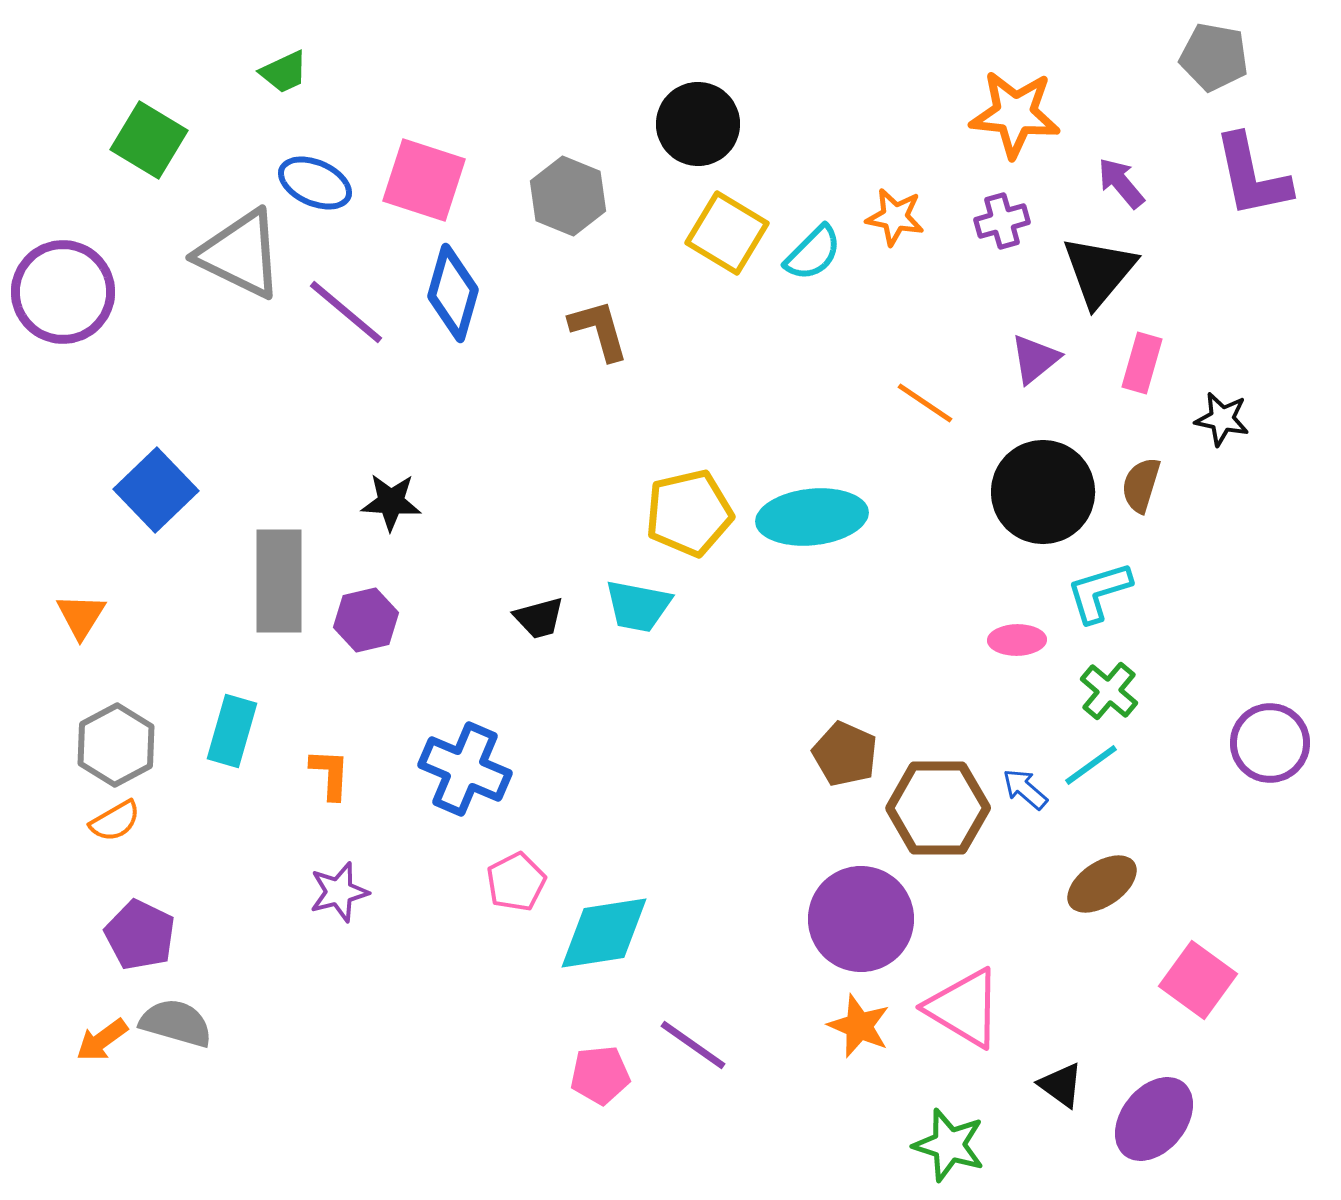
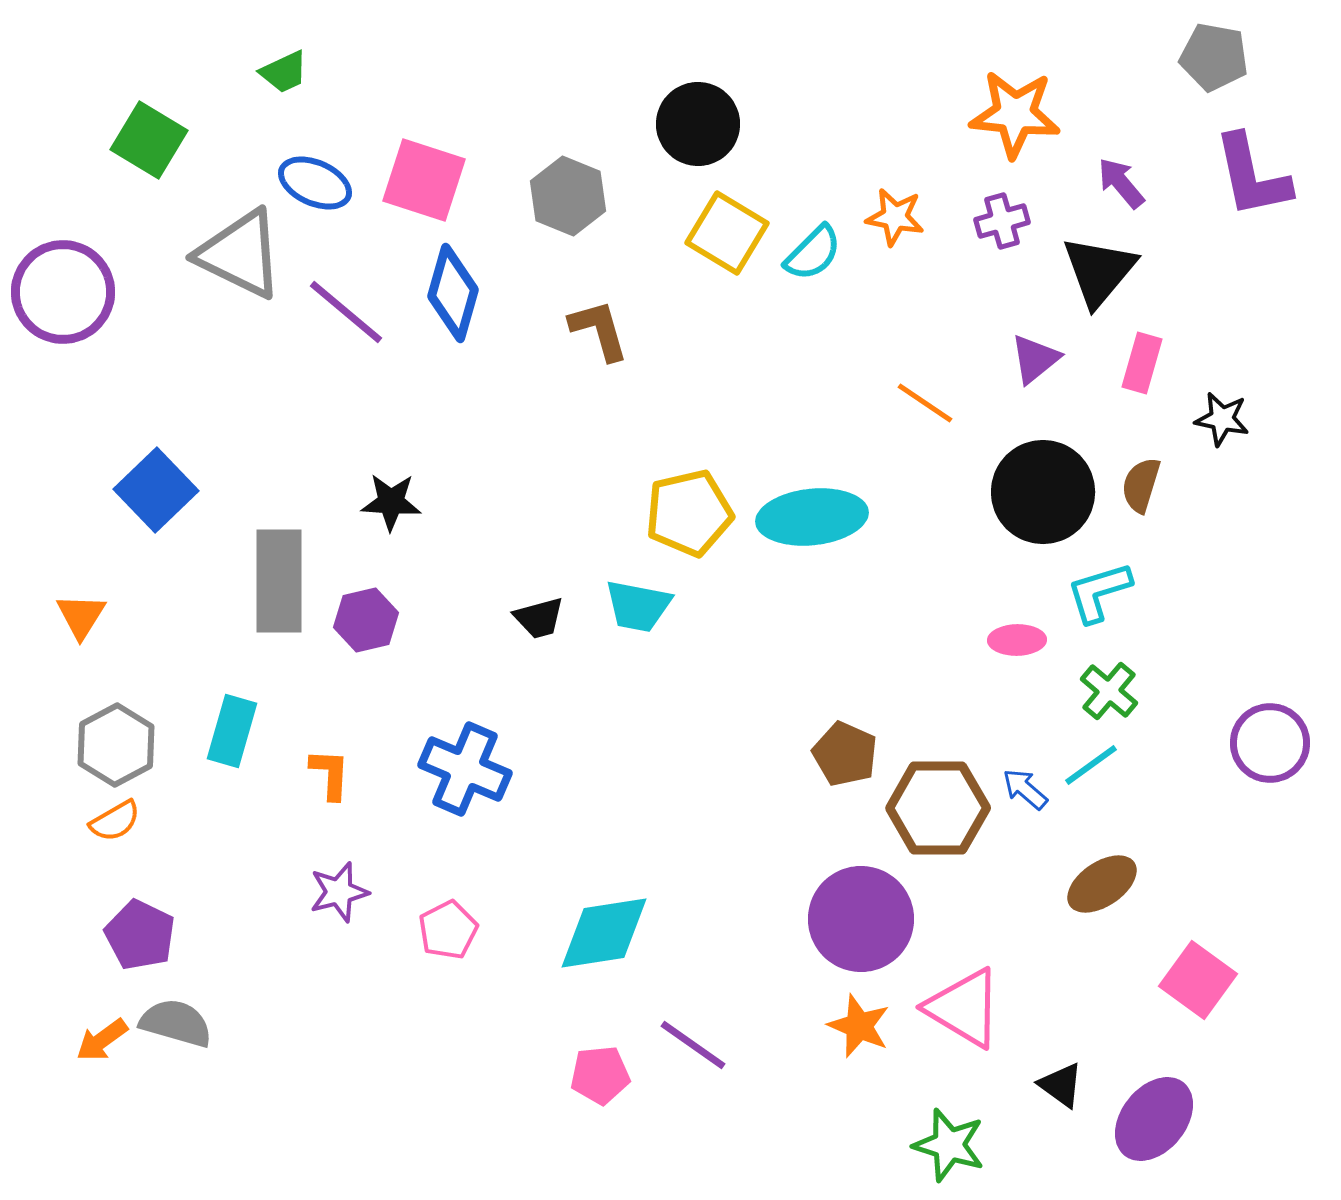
pink pentagon at (516, 882): moved 68 px left, 48 px down
